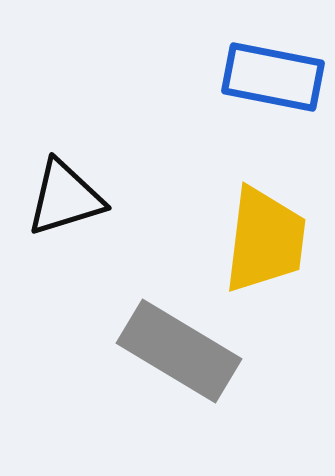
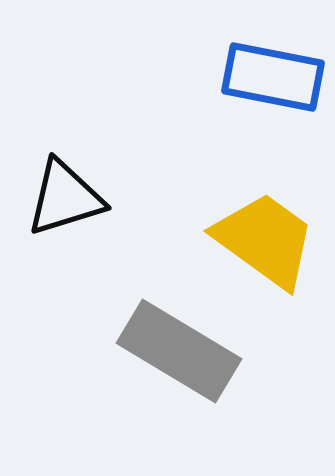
yellow trapezoid: rotated 61 degrees counterclockwise
